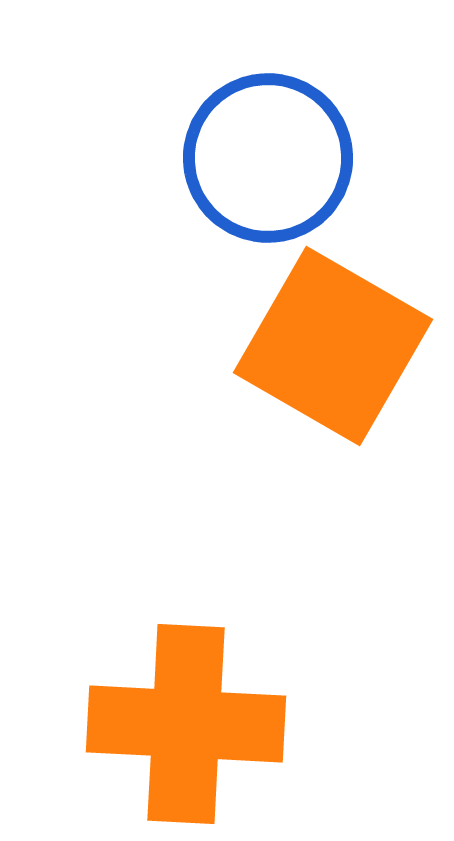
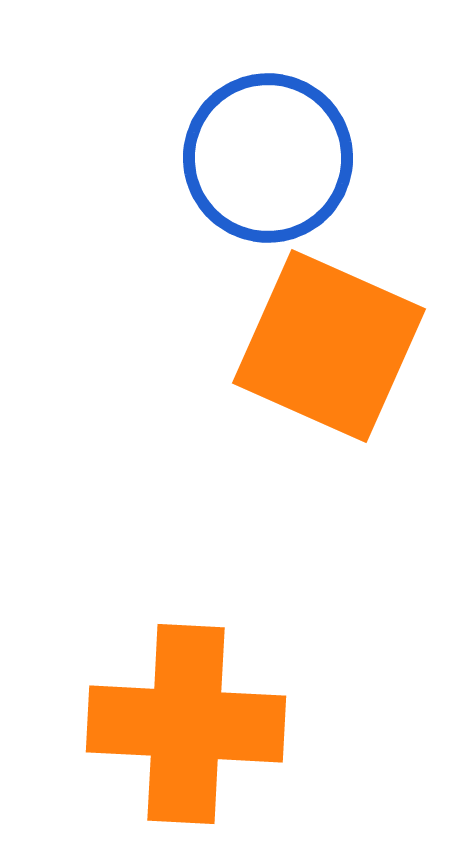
orange square: moved 4 px left; rotated 6 degrees counterclockwise
